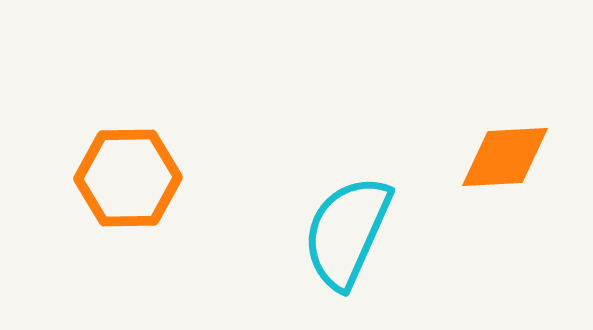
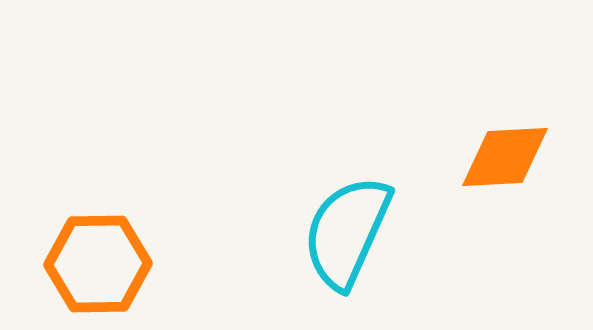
orange hexagon: moved 30 px left, 86 px down
